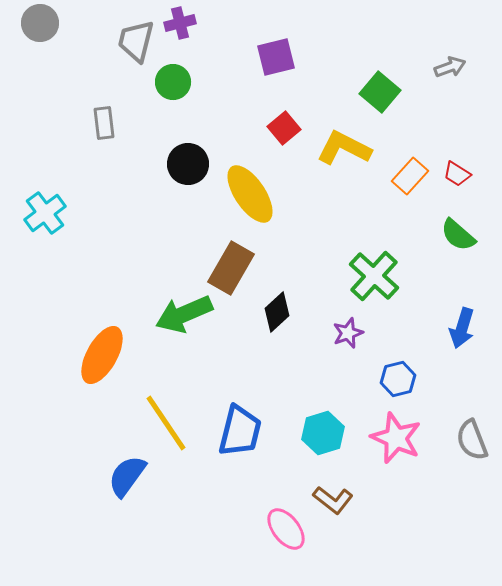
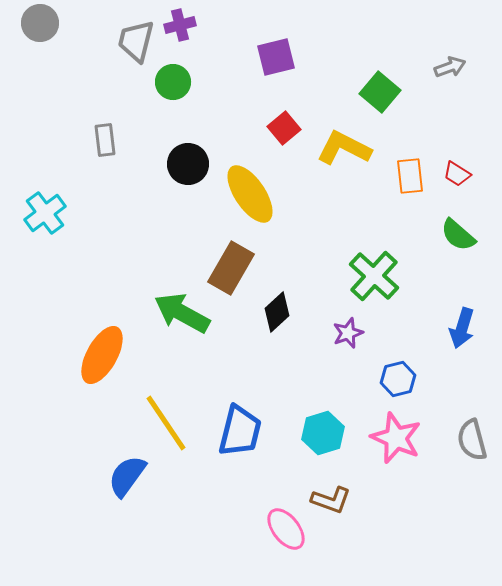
purple cross: moved 2 px down
gray rectangle: moved 1 px right, 17 px down
orange rectangle: rotated 48 degrees counterclockwise
green arrow: moved 2 px left, 1 px up; rotated 52 degrees clockwise
gray semicircle: rotated 6 degrees clockwise
brown L-shape: moved 2 px left; rotated 18 degrees counterclockwise
